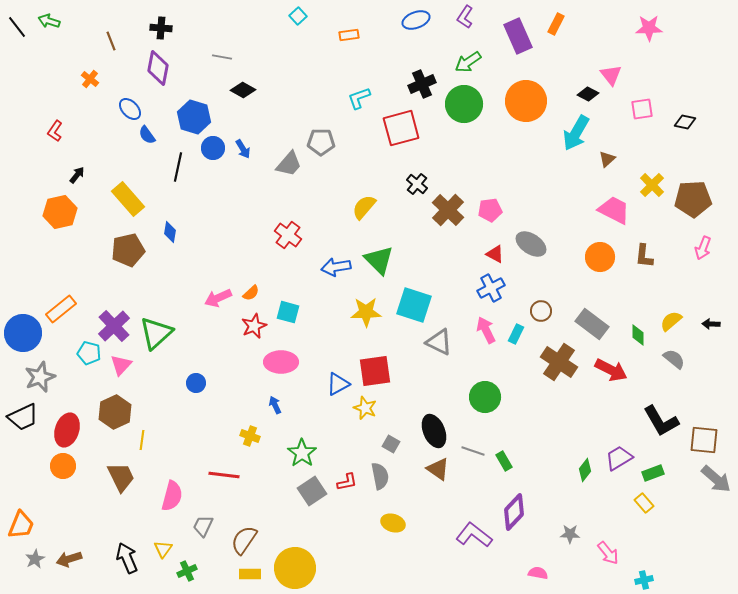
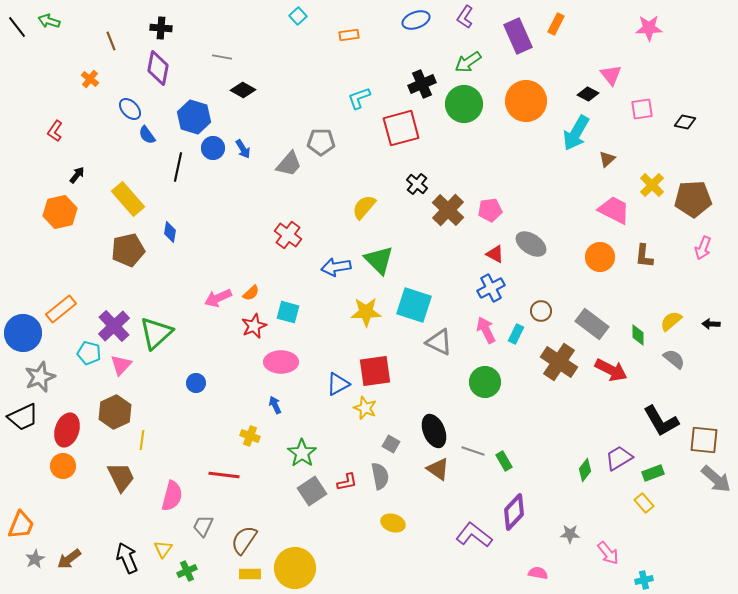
green circle at (485, 397): moved 15 px up
brown arrow at (69, 559): rotated 20 degrees counterclockwise
